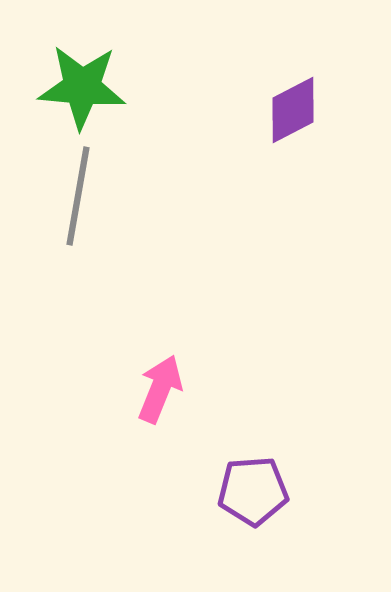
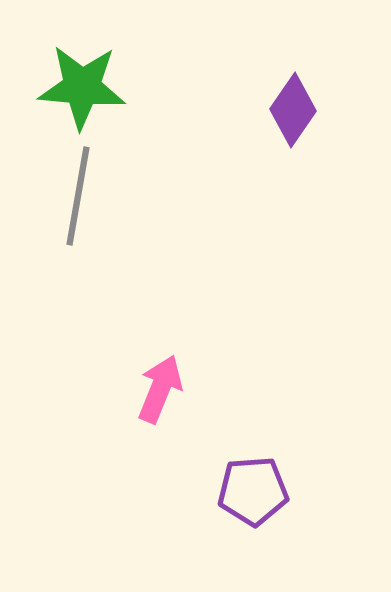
purple diamond: rotated 28 degrees counterclockwise
